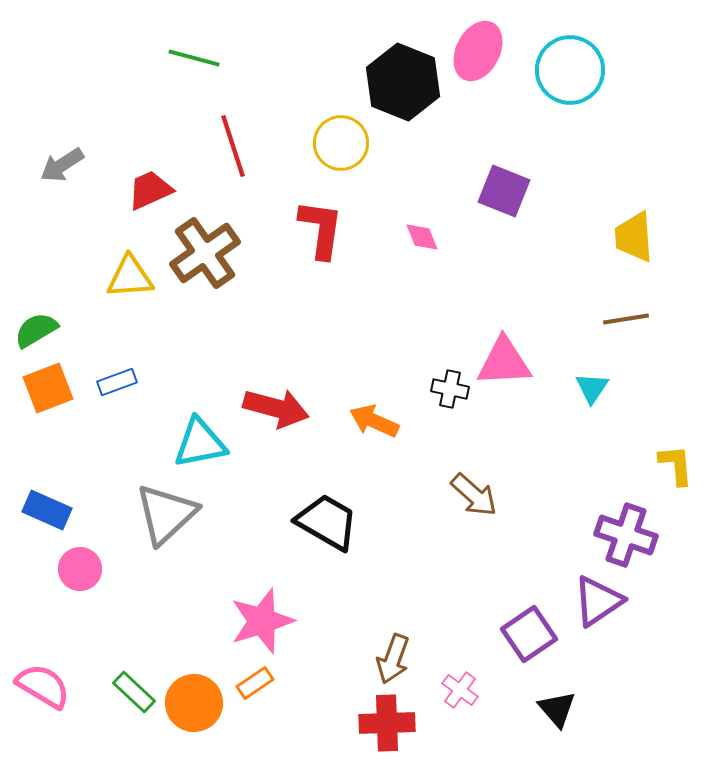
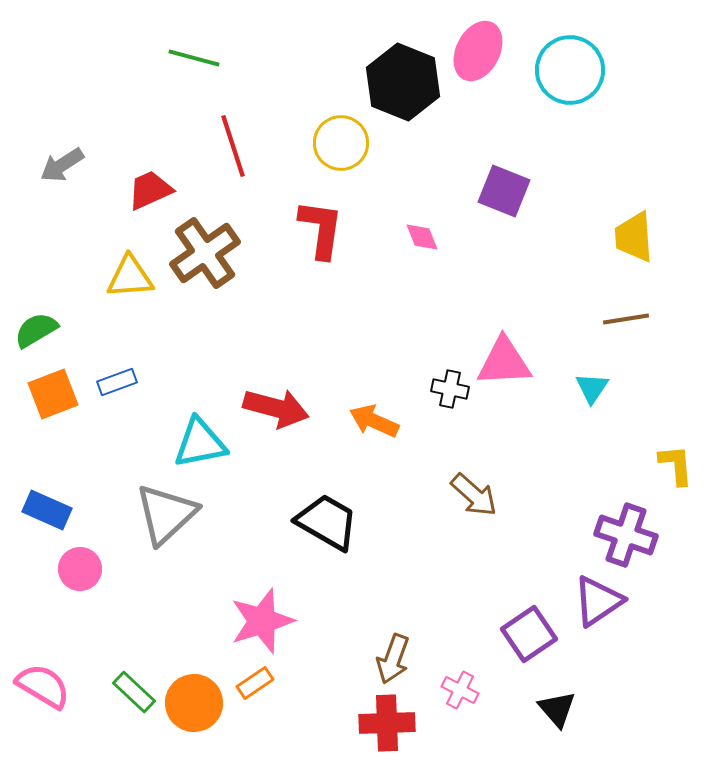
orange square at (48, 388): moved 5 px right, 6 px down
pink cross at (460, 690): rotated 9 degrees counterclockwise
